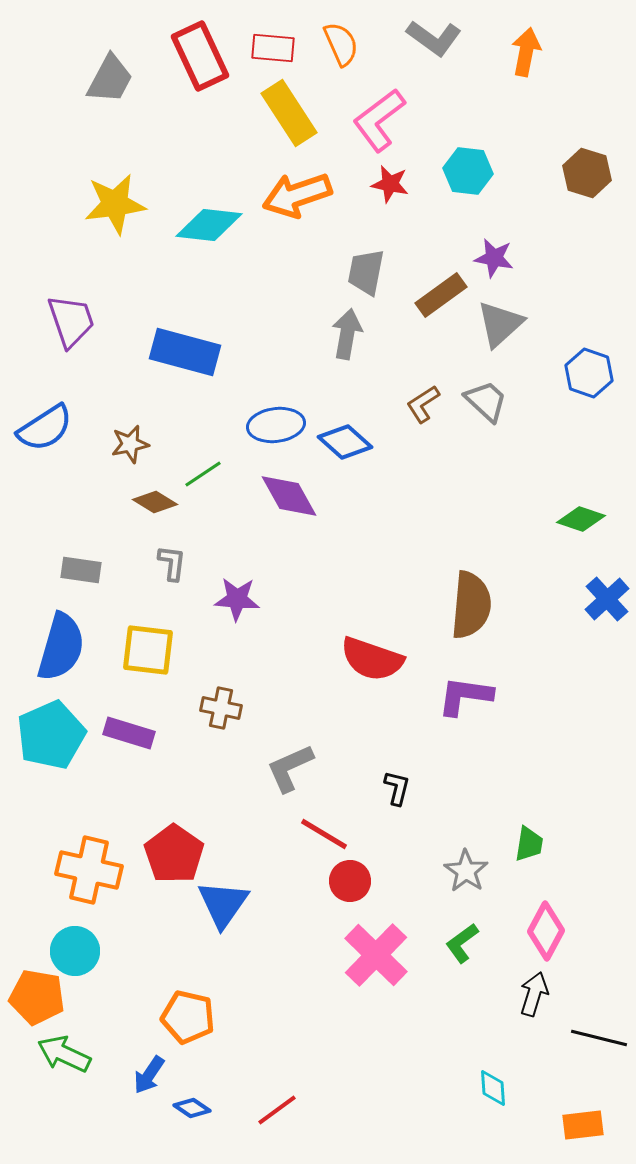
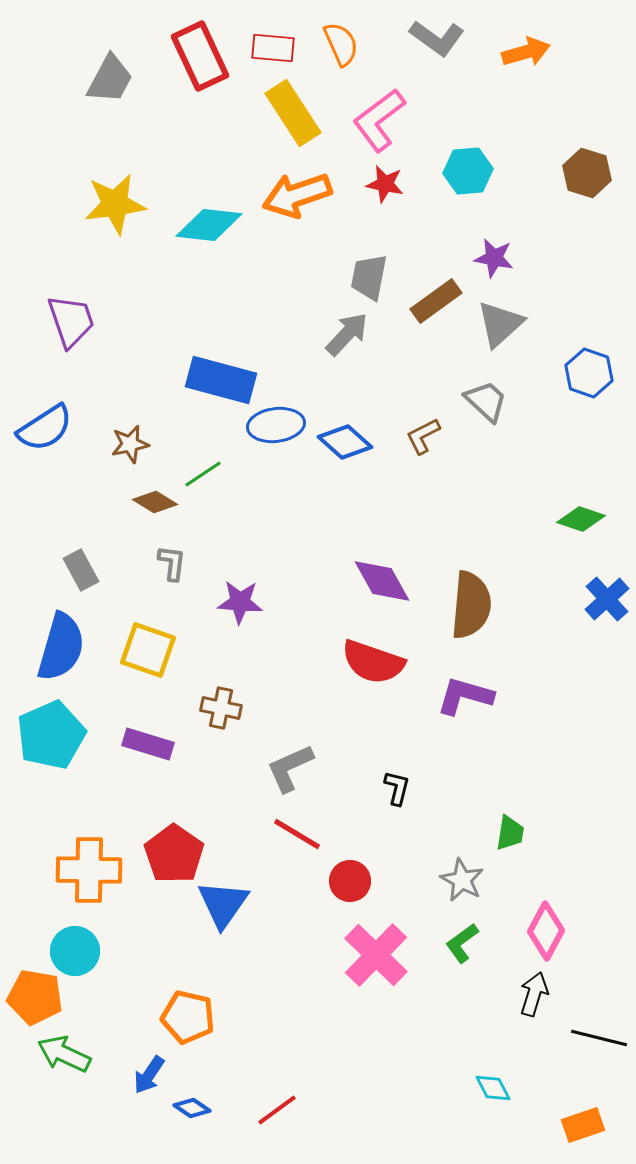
gray L-shape at (434, 38): moved 3 px right
orange arrow at (526, 52): rotated 63 degrees clockwise
yellow rectangle at (289, 113): moved 4 px right
cyan hexagon at (468, 171): rotated 12 degrees counterclockwise
red star at (390, 184): moved 5 px left
gray trapezoid at (366, 272): moved 3 px right, 5 px down
brown rectangle at (441, 295): moved 5 px left, 6 px down
gray arrow at (347, 334): rotated 33 degrees clockwise
blue rectangle at (185, 352): moved 36 px right, 28 px down
brown L-shape at (423, 404): moved 32 px down; rotated 6 degrees clockwise
purple diamond at (289, 496): moved 93 px right, 85 px down
gray rectangle at (81, 570): rotated 54 degrees clockwise
purple star at (237, 599): moved 3 px right, 3 px down
yellow square at (148, 650): rotated 12 degrees clockwise
red semicircle at (372, 659): moved 1 px right, 3 px down
purple L-shape at (465, 696): rotated 8 degrees clockwise
purple rectangle at (129, 733): moved 19 px right, 11 px down
red line at (324, 834): moved 27 px left
green trapezoid at (529, 844): moved 19 px left, 11 px up
orange cross at (89, 870): rotated 12 degrees counterclockwise
gray star at (466, 871): moved 4 px left, 9 px down; rotated 6 degrees counterclockwise
orange pentagon at (37, 997): moved 2 px left
cyan diamond at (493, 1088): rotated 24 degrees counterclockwise
orange rectangle at (583, 1125): rotated 12 degrees counterclockwise
